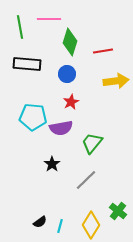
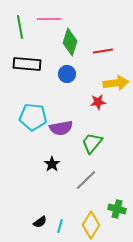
yellow arrow: moved 2 px down
red star: moved 27 px right; rotated 21 degrees clockwise
green cross: moved 1 px left, 2 px up; rotated 24 degrees counterclockwise
